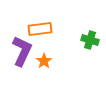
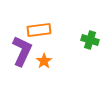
orange rectangle: moved 1 px left, 1 px down
